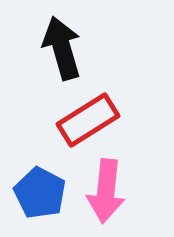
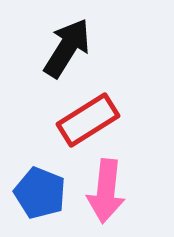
black arrow: moved 5 px right; rotated 48 degrees clockwise
blue pentagon: rotated 6 degrees counterclockwise
